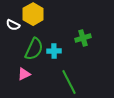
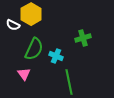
yellow hexagon: moved 2 px left
cyan cross: moved 2 px right, 5 px down; rotated 24 degrees clockwise
pink triangle: rotated 40 degrees counterclockwise
green line: rotated 15 degrees clockwise
